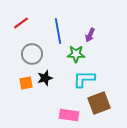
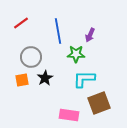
gray circle: moved 1 px left, 3 px down
black star: rotated 14 degrees counterclockwise
orange square: moved 4 px left, 3 px up
